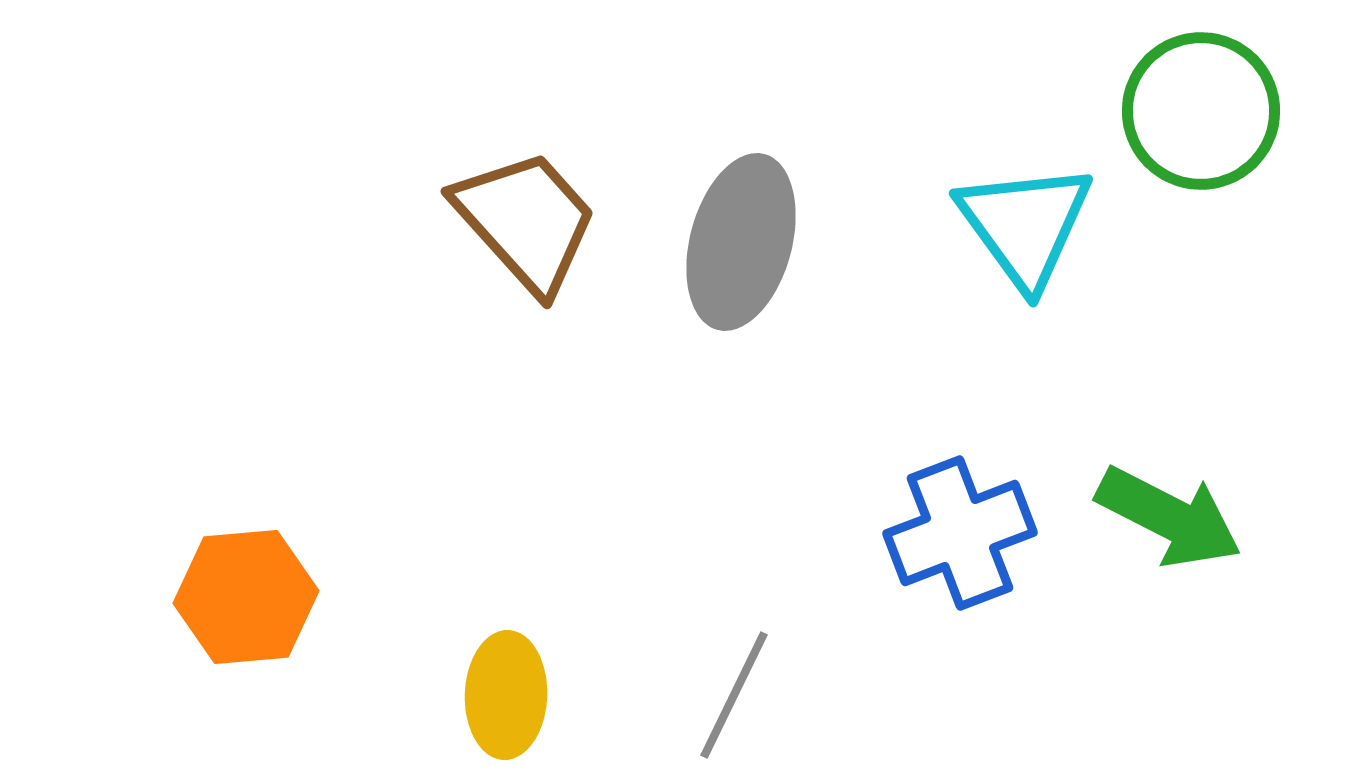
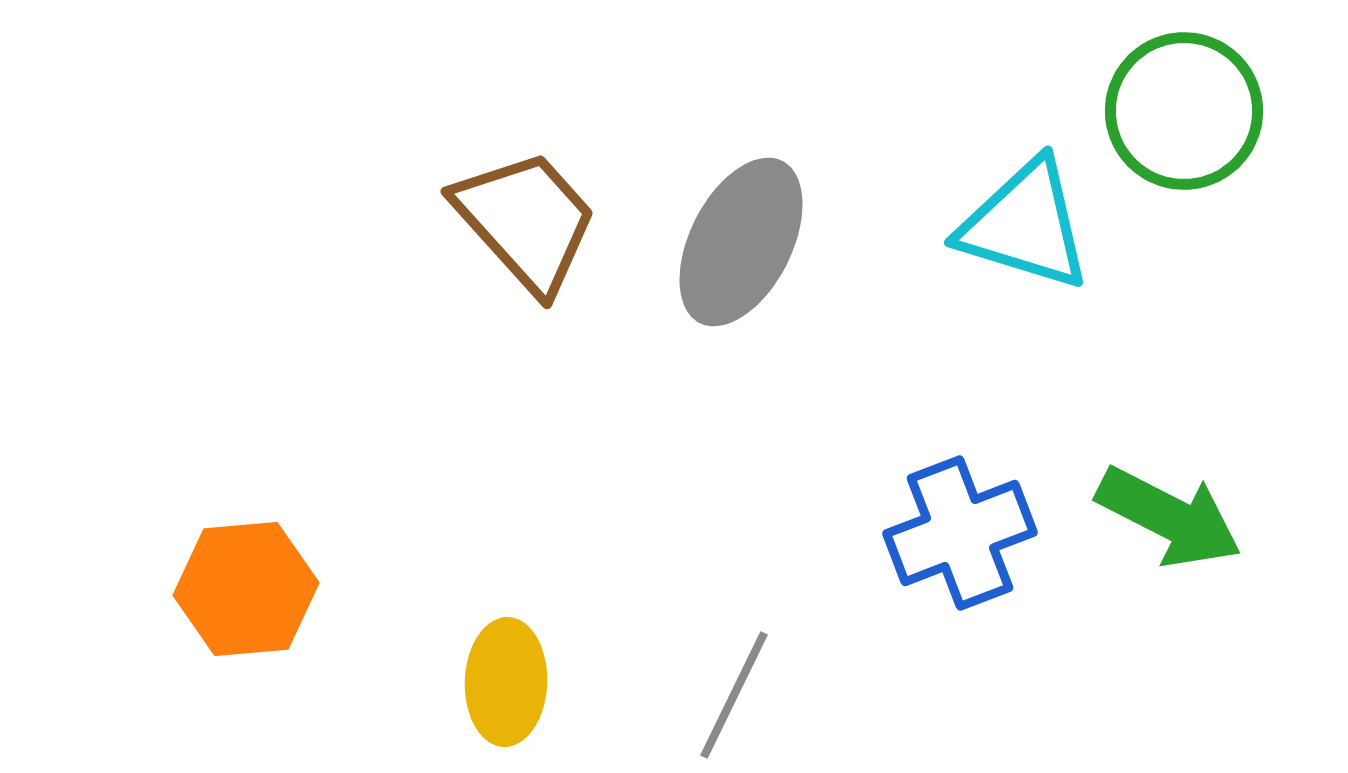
green circle: moved 17 px left
cyan triangle: rotated 37 degrees counterclockwise
gray ellipse: rotated 12 degrees clockwise
orange hexagon: moved 8 px up
yellow ellipse: moved 13 px up
